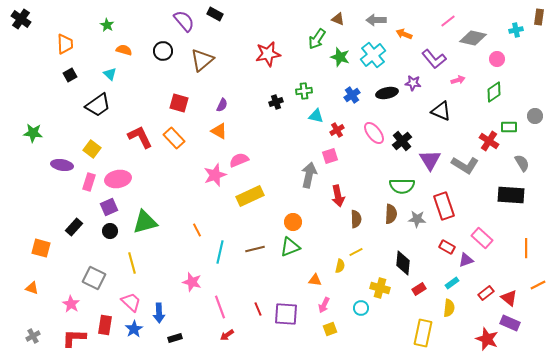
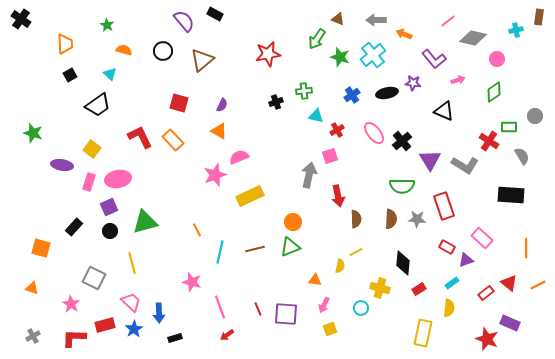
black triangle at (441, 111): moved 3 px right
green star at (33, 133): rotated 12 degrees clockwise
orange rectangle at (174, 138): moved 1 px left, 2 px down
pink semicircle at (239, 160): moved 3 px up
gray semicircle at (522, 163): moved 7 px up
brown semicircle at (391, 214): moved 5 px down
red triangle at (509, 298): moved 15 px up
red rectangle at (105, 325): rotated 66 degrees clockwise
